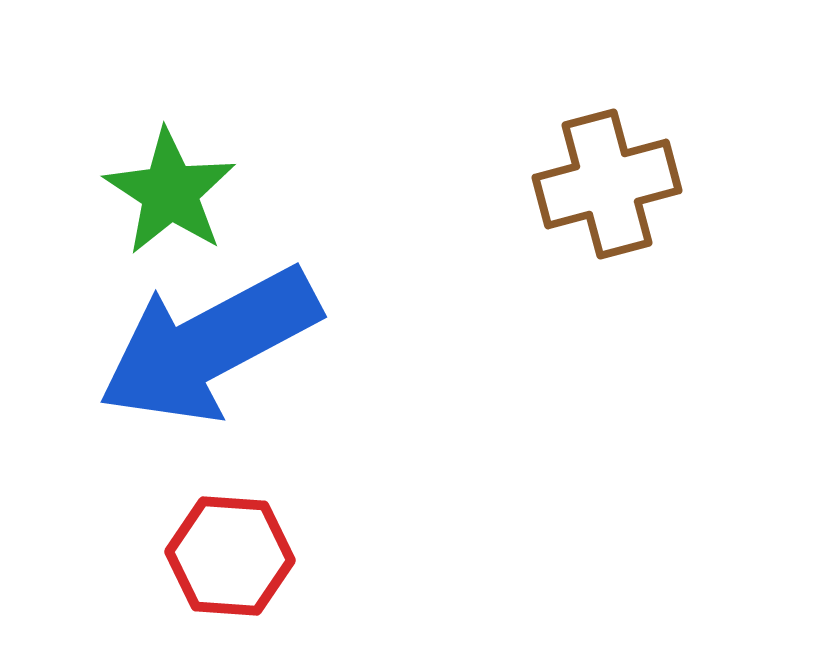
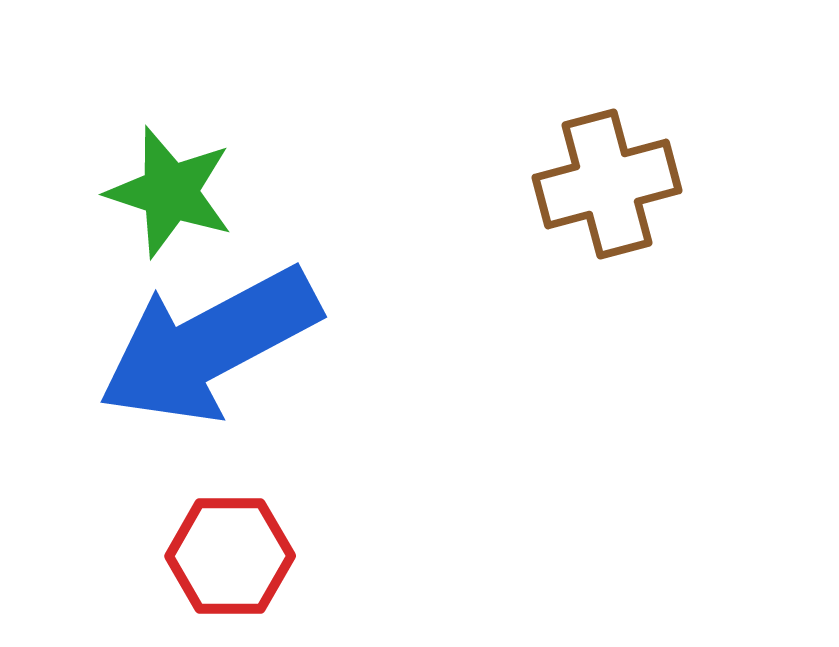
green star: rotated 15 degrees counterclockwise
red hexagon: rotated 4 degrees counterclockwise
